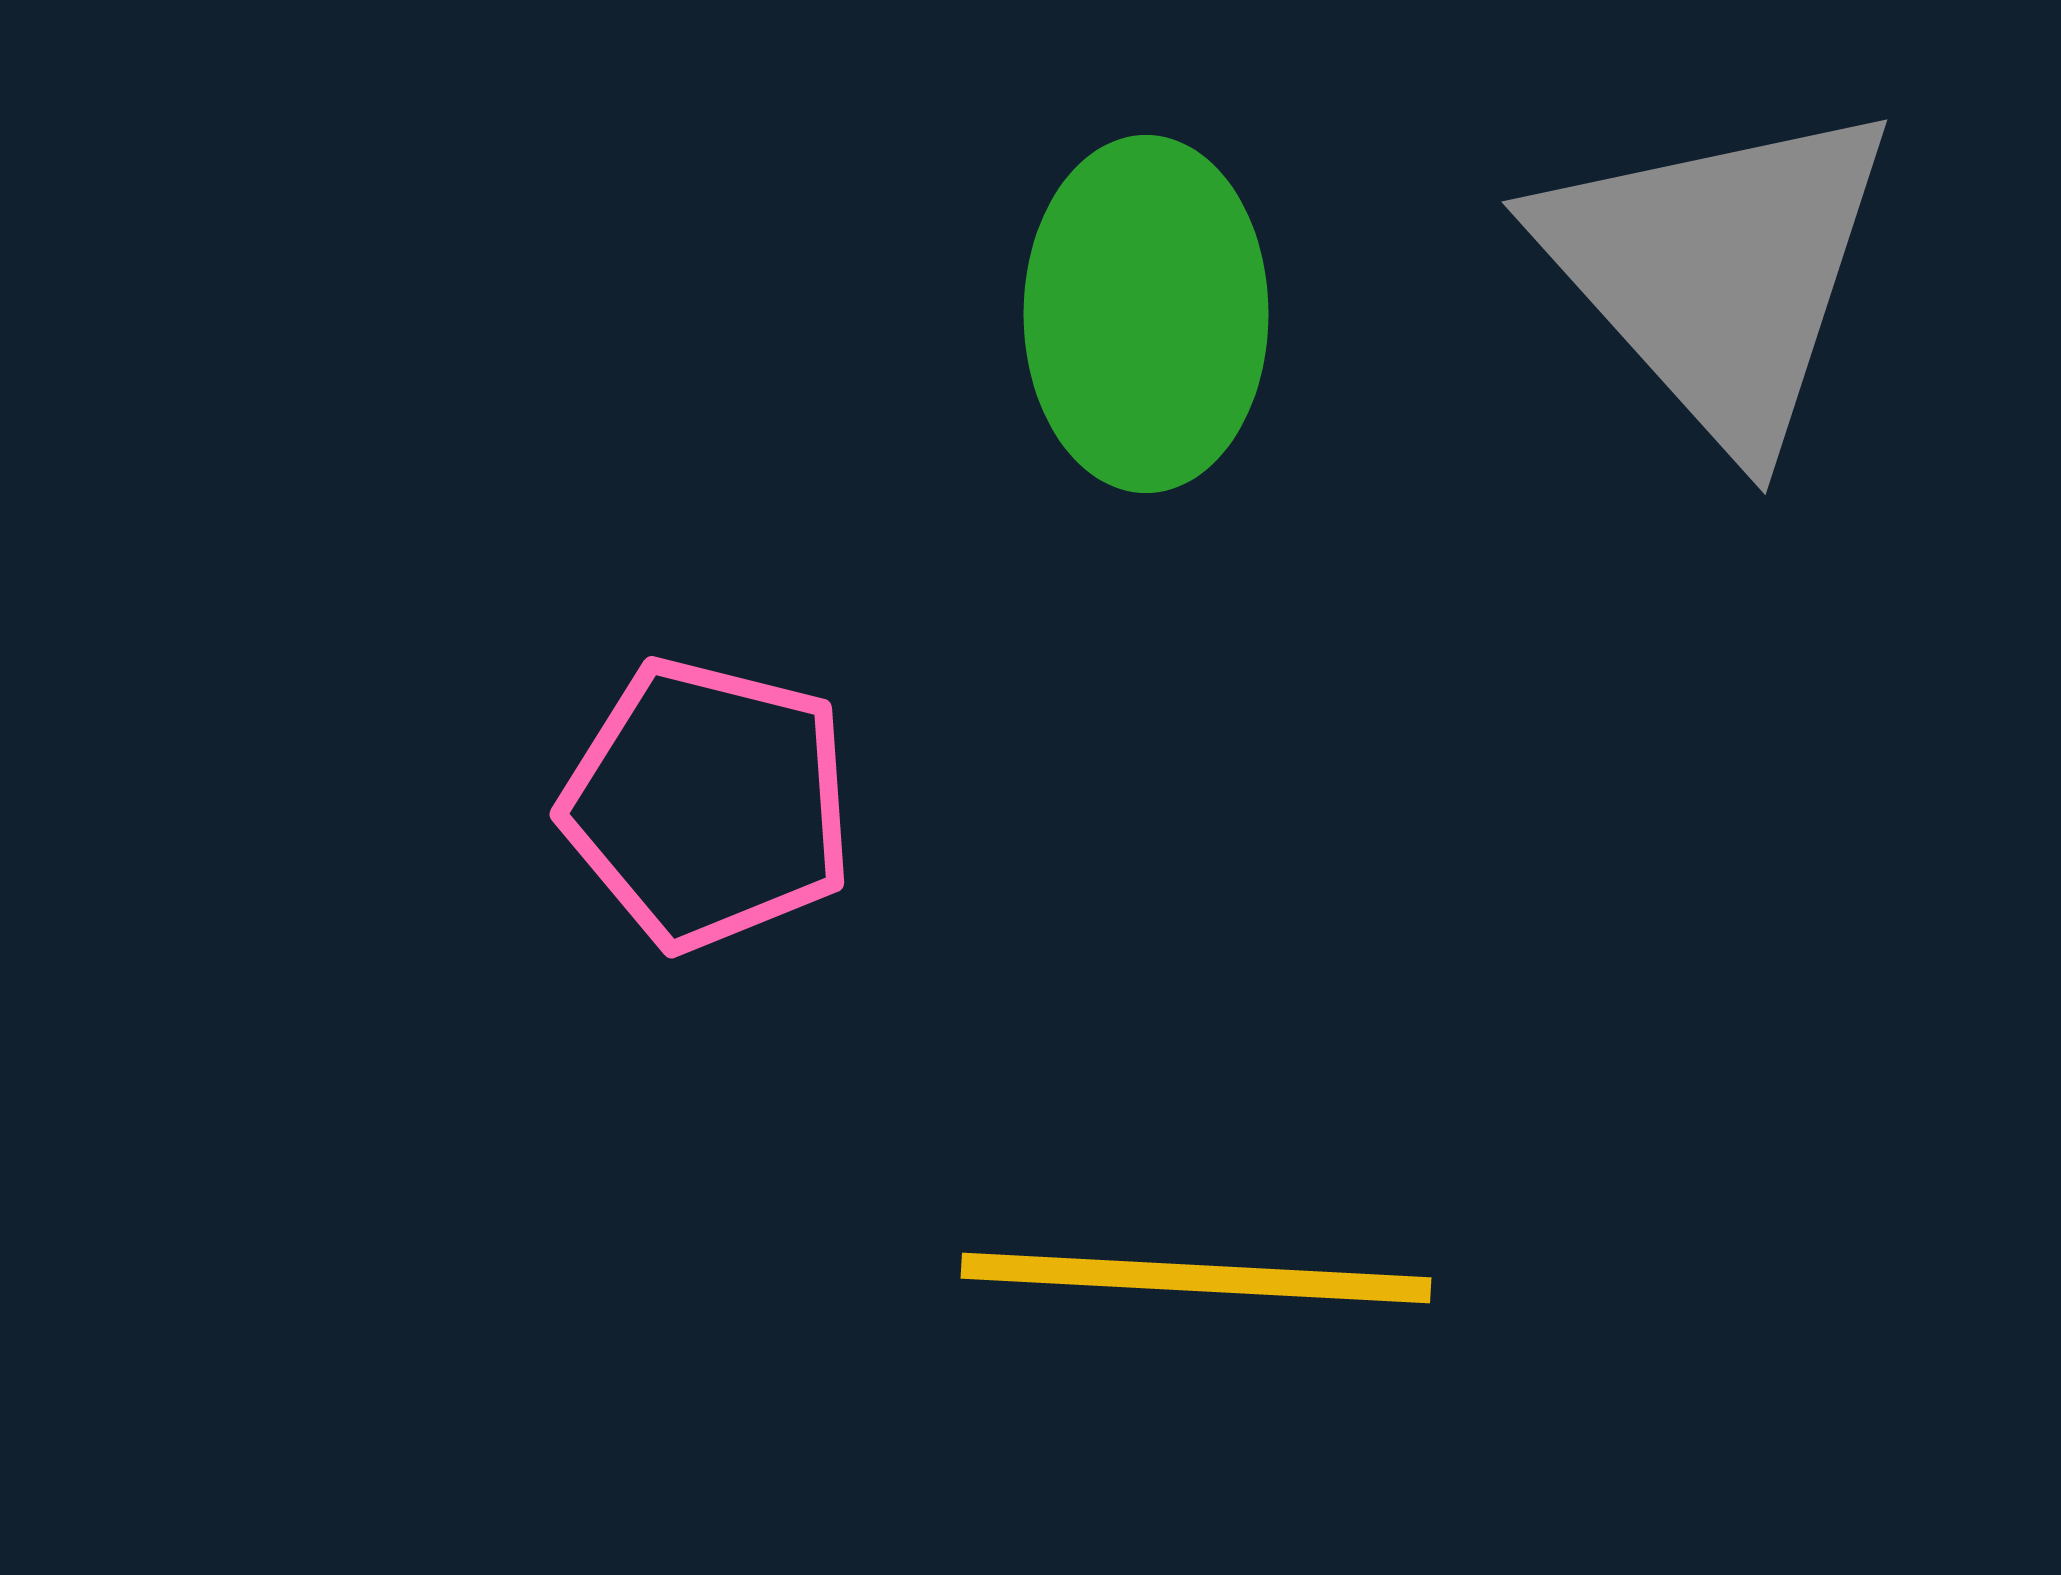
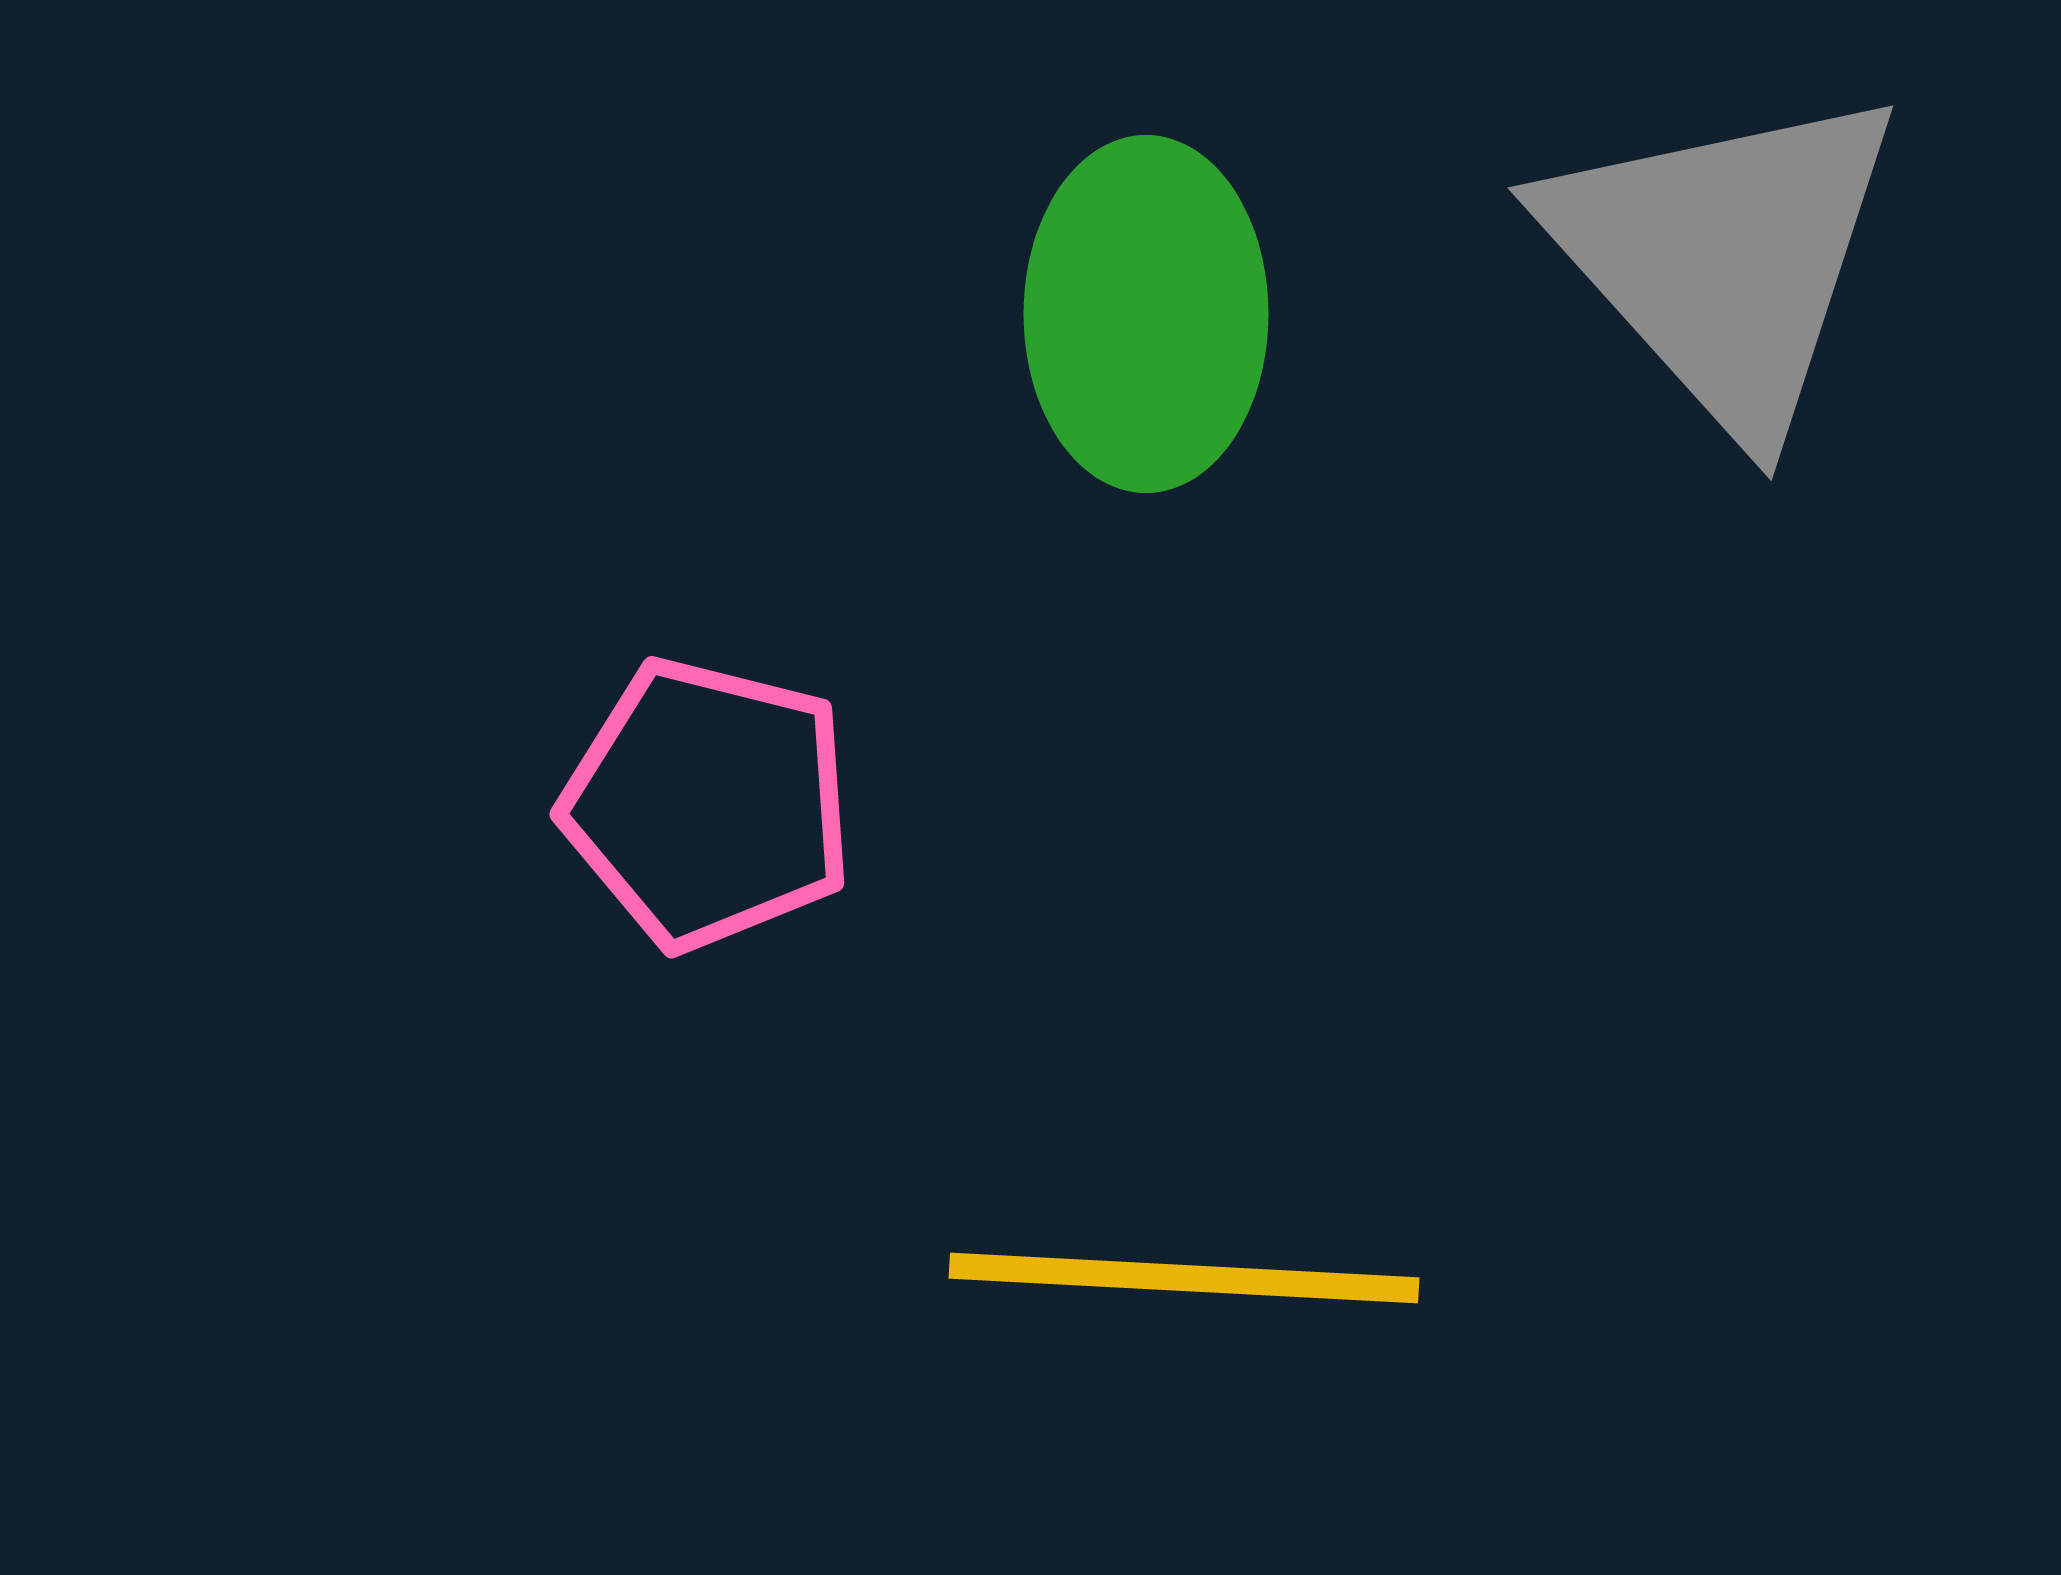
gray triangle: moved 6 px right, 14 px up
yellow line: moved 12 px left
